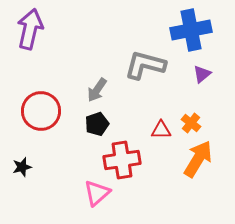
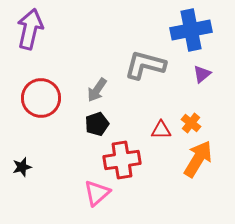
red circle: moved 13 px up
